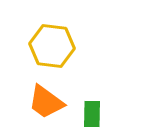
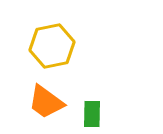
yellow hexagon: rotated 18 degrees counterclockwise
